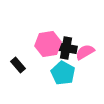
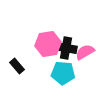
black rectangle: moved 1 px left, 1 px down
cyan pentagon: rotated 25 degrees counterclockwise
